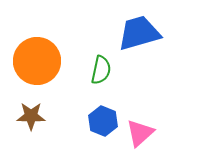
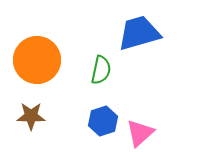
orange circle: moved 1 px up
blue hexagon: rotated 20 degrees clockwise
